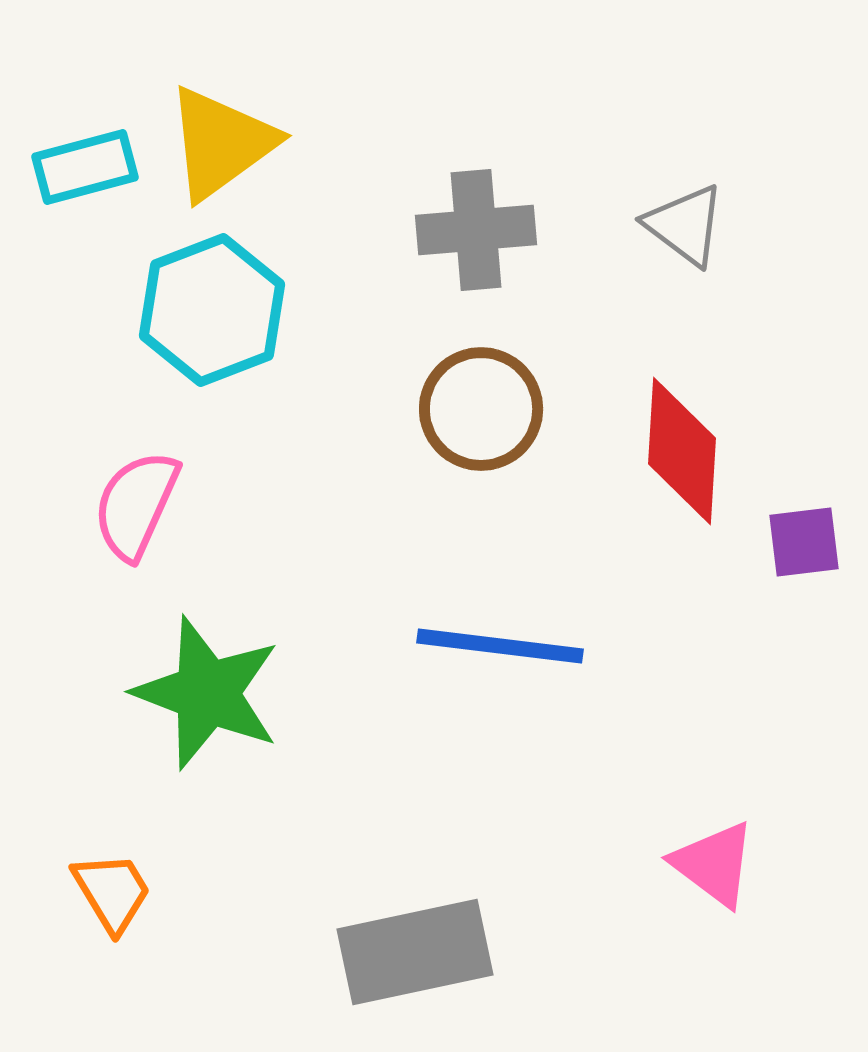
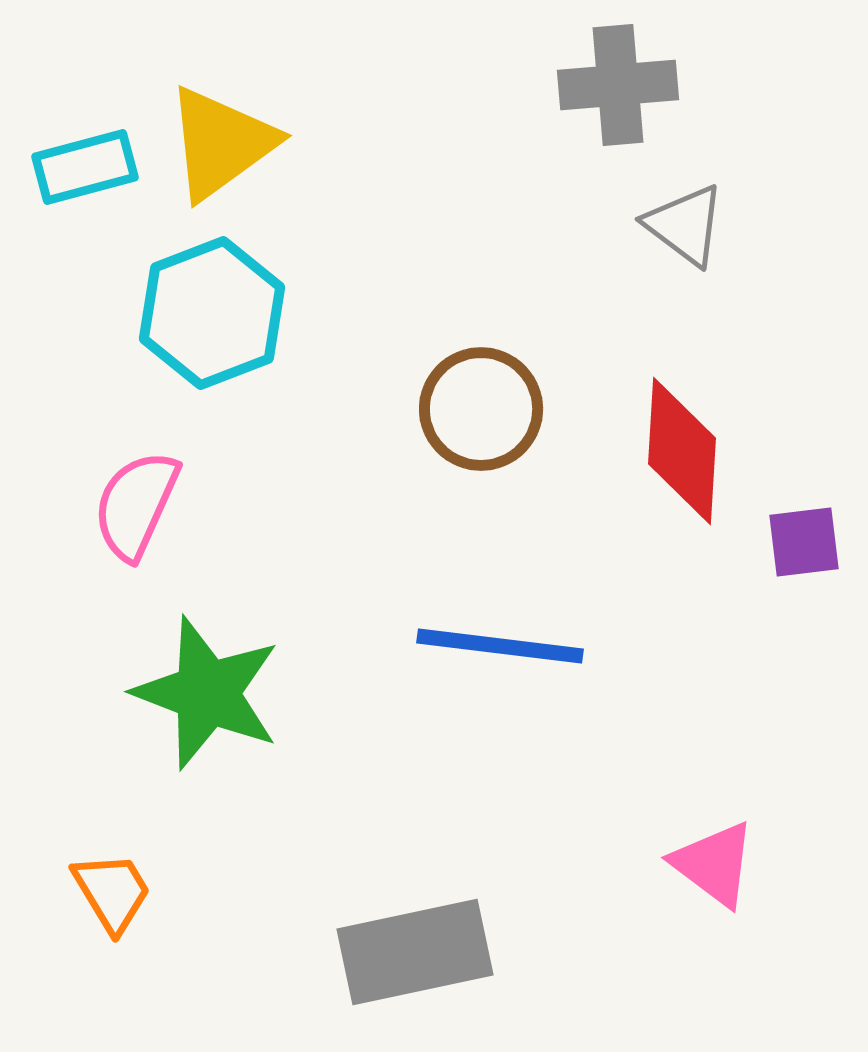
gray cross: moved 142 px right, 145 px up
cyan hexagon: moved 3 px down
